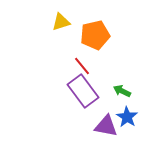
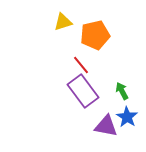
yellow triangle: moved 2 px right
red line: moved 1 px left, 1 px up
green arrow: rotated 36 degrees clockwise
